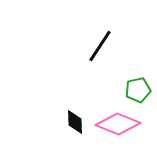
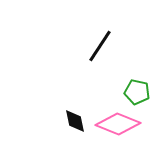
green pentagon: moved 1 px left, 2 px down; rotated 25 degrees clockwise
black diamond: moved 1 px up; rotated 10 degrees counterclockwise
